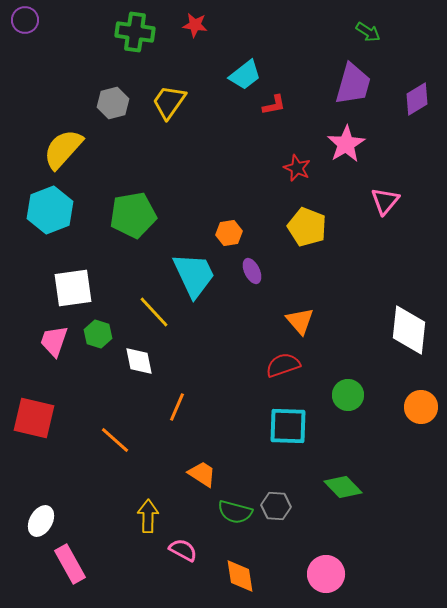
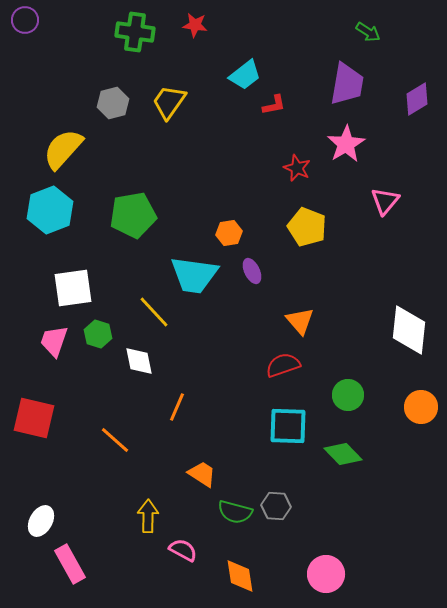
purple trapezoid at (353, 84): moved 6 px left; rotated 6 degrees counterclockwise
cyan trapezoid at (194, 275): rotated 123 degrees clockwise
green diamond at (343, 487): moved 33 px up
